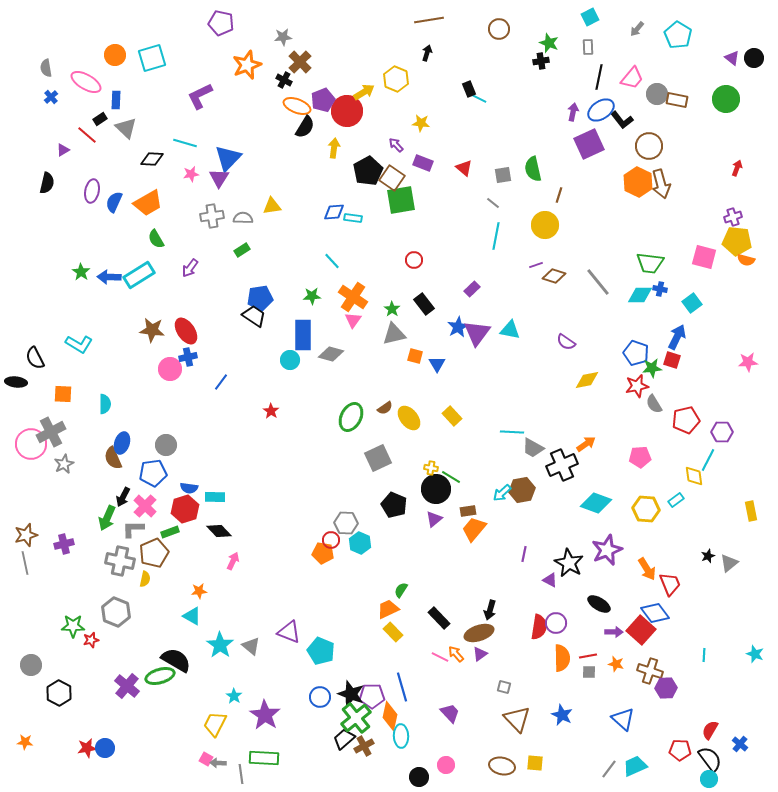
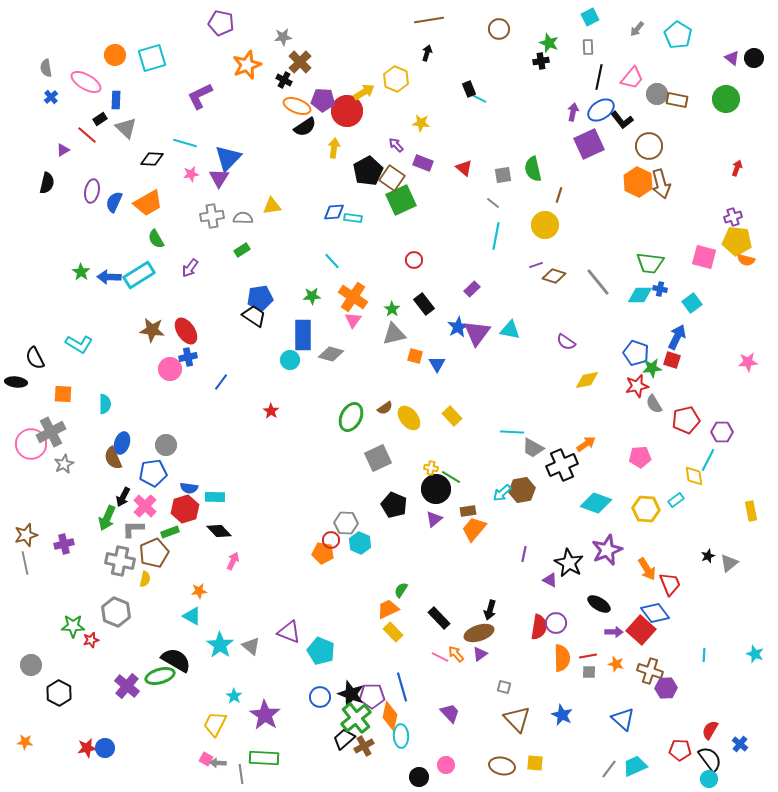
purple pentagon at (323, 100): rotated 25 degrees clockwise
black semicircle at (305, 127): rotated 25 degrees clockwise
green square at (401, 200): rotated 16 degrees counterclockwise
